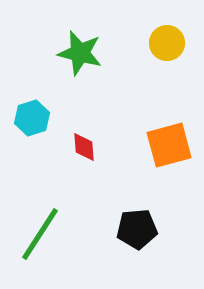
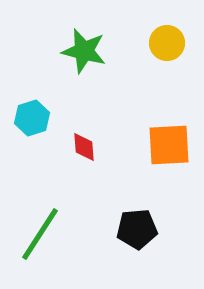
green star: moved 4 px right, 2 px up
orange square: rotated 12 degrees clockwise
